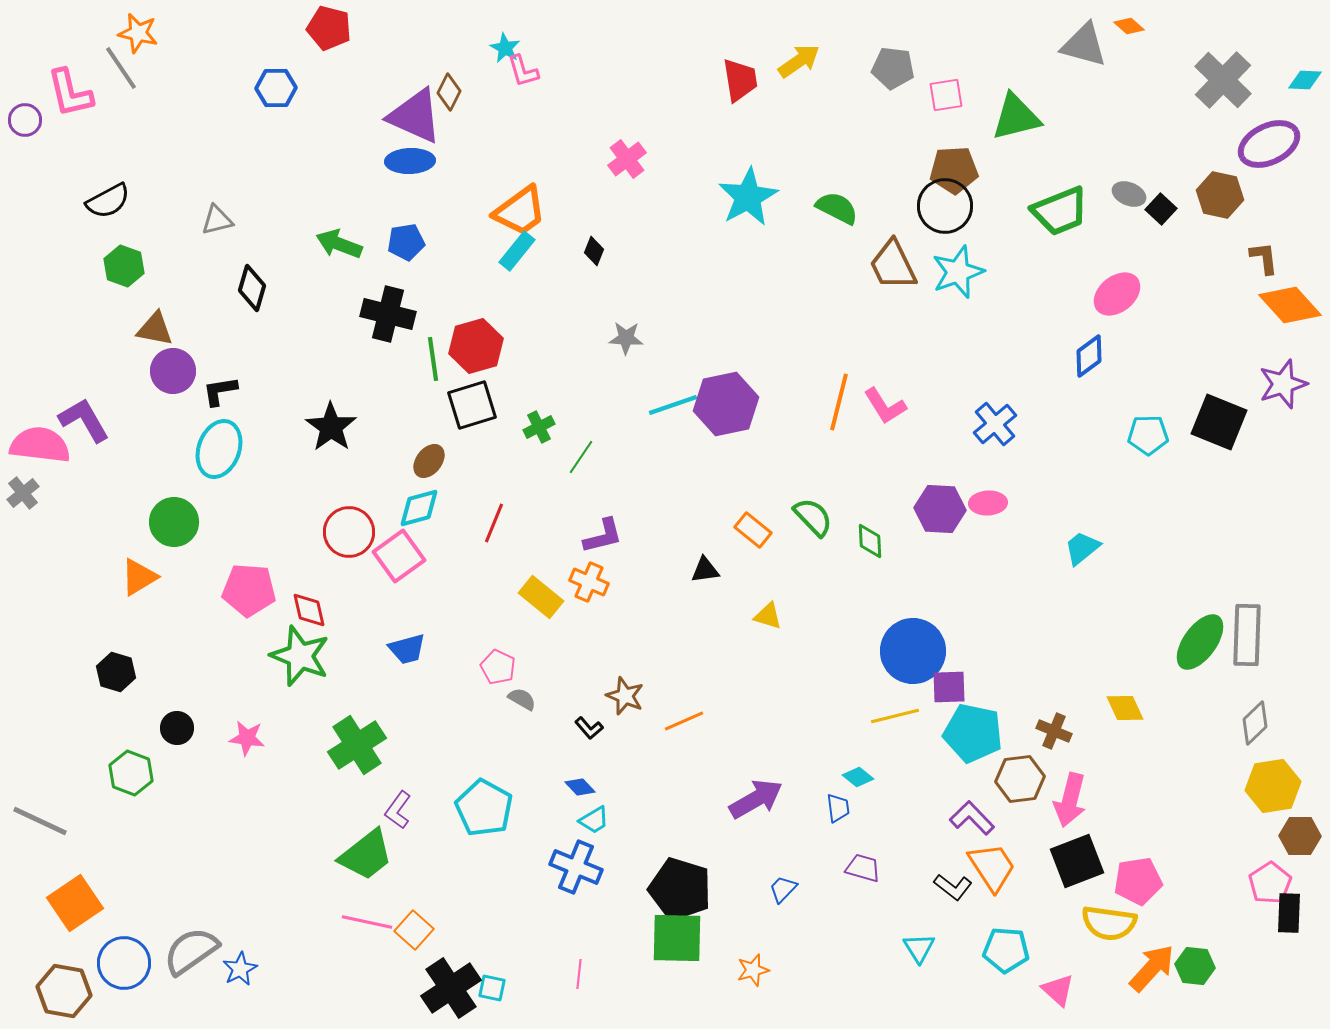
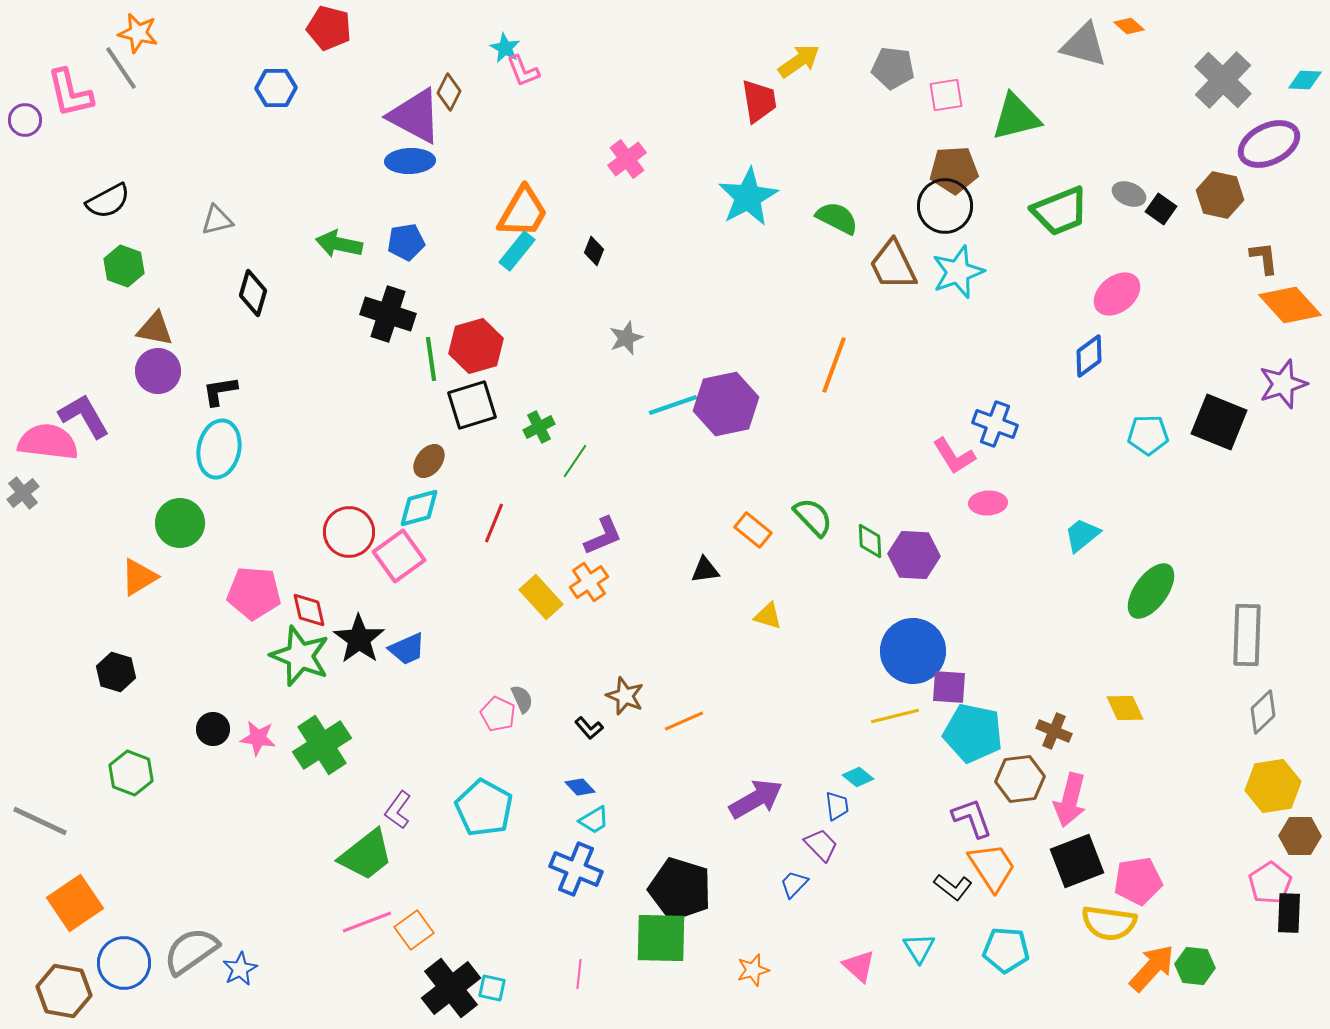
pink L-shape at (523, 71): rotated 6 degrees counterclockwise
red trapezoid at (740, 80): moved 19 px right, 21 px down
purple triangle at (415, 116): rotated 4 degrees clockwise
green semicircle at (837, 208): moved 10 px down
black square at (1161, 209): rotated 8 degrees counterclockwise
orange trapezoid at (520, 211): moved 3 px right, 1 px down; rotated 24 degrees counterclockwise
green arrow at (339, 244): rotated 9 degrees counterclockwise
black diamond at (252, 288): moved 1 px right, 5 px down
black cross at (388, 314): rotated 4 degrees clockwise
gray star at (626, 338): rotated 24 degrees counterclockwise
green line at (433, 359): moved 2 px left
purple circle at (173, 371): moved 15 px left
orange line at (839, 402): moved 5 px left, 37 px up; rotated 6 degrees clockwise
pink L-shape at (885, 406): moved 69 px right, 50 px down
purple L-shape at (84, 420): moved 4 px up
blue cross at (995, 424): rotated 30 degrees counterclockwise
black star at (331, 427): moved 28 px right, 212 px down
pink semicircle at (40, 445): moved 8 px right, 3 px up
cyan ellipse at (219, 449): rotated 8 degrees counterclockwise
green line at (581, 457): moved 6 px left, 4 px down
purple hexagon at (940, 509): moved 26 px left, 46 px down
green circle at (174, 522): moved 6 px right, 1 px down
purple L-shape at (603, 536): rotated 9 degrees counterclockwise
cyan trapezoid at (1082, 548): moved 13 px up
orange cross at (589, 582): rotated 33 degrees clockwise
pink pentagon at (249, 590): moved 5 px right, 3 px down
yellow rectangle at (541, 597): rotated 9 degrees clockwise
green ellipse at (1200, 642): moved 49 px left, 51 px up
blue trapezoid at (407, 649): rotated 9 degrees counterclockwise
pink pentagon at (498, 667): moved 47 px down
purple square at (949, 687): rotated 6 degrees clockwise
gray semicircle at (522, 699): rotated 36 degrees clockwise
gray diamond at (1255, 723): moved 8 px right, 11 px up
black circle at (177, 728): moved 36 px right, 1 px down
pink star at (247, 738): moved 11 px right
green cross at (357, 745): moved 35 px left
blue trapezoid at (838, 808): moved 1 px left, 2 px up
purple L-shape at (972, 818): rotated 24 degrees clockwise
blue cross at (576, 867): moved 2 px down
purple trapezoid at (863, 868): moved 42 px left, 23 px up; rotated 30 degrees clockwise
blue trapezoid at (783, 889): moved 11 px right, 5 px up
pink line at (367, 922): rotated 33 degrees counterclockwise
orange square at (414, 930): rotated 12 degrees clockwise
green square at (677, 938): moved 16 px left
black cross at (451, 988): rotated 4 degrees counterclockwise
pink triangle at (1058, 990): moved 199 px left, 24 px up
